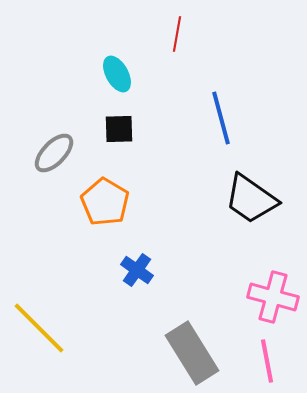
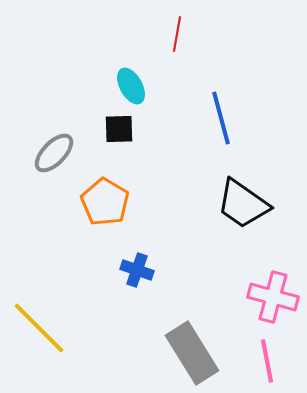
cyan ellipse: moved 14 px right, 12 px down
black trapezoid: moved 8 px left, 5 px down
blue cross: rotated 16 degrees counterclockwise
